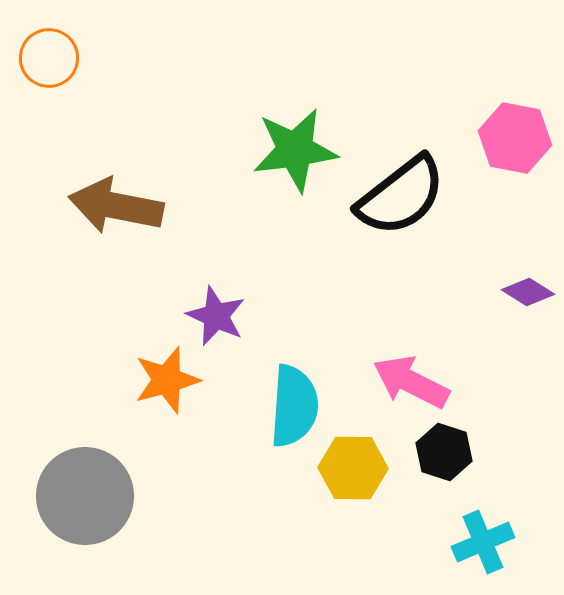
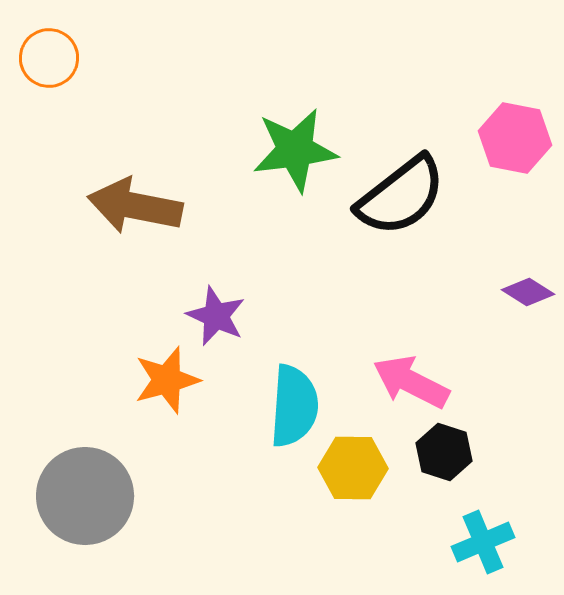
brown arrow: moved 19 px right
